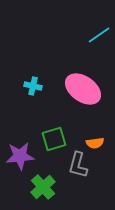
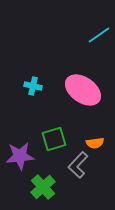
pink ellipse: moved 1 px down
gray L-shape: rotated 28 degrees clockwise
